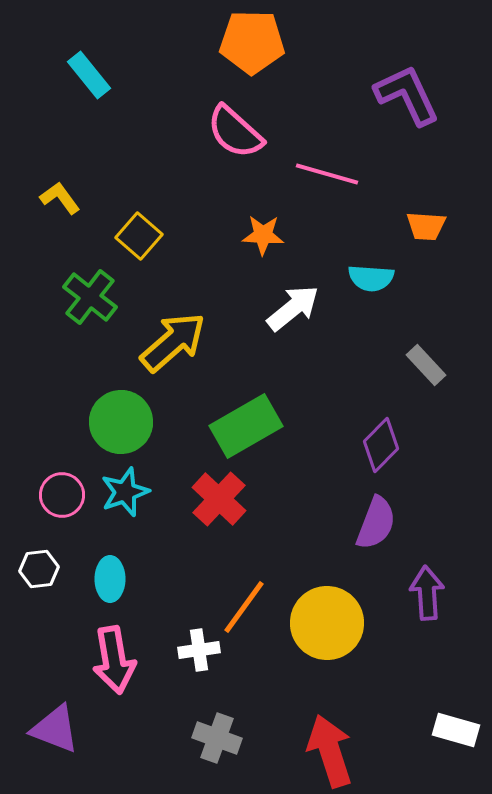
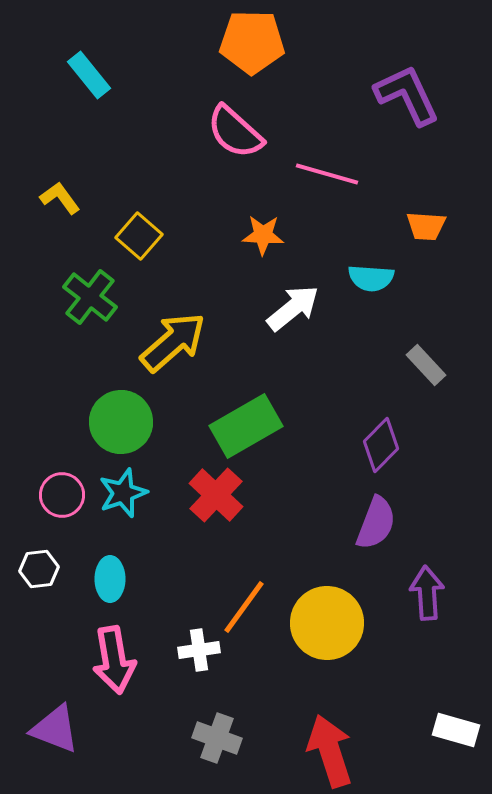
cyan star: moved 2 px left, 1 px down
red cross: moved 3 px left, 4 px up
